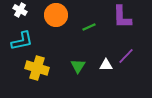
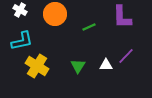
orange circle: moved 1 px left, 1 px up
yellow cross: moved 2 px up; rotated 15 degrees clockwise
